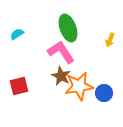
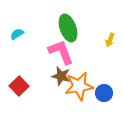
pink L-shape: rotated 12 degrees clockwise
brown star: rotated 12 degrees counterclockwise
red square: rotated 30 degrees counterclockwise
